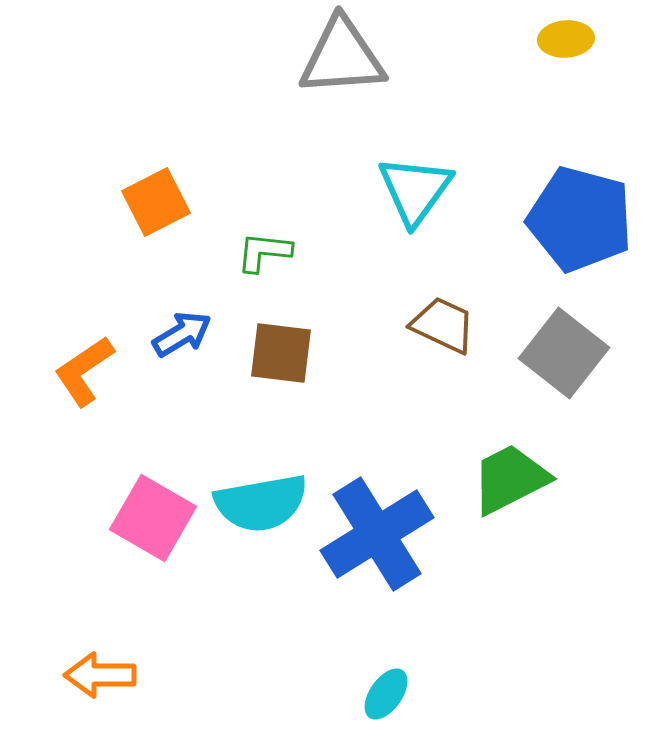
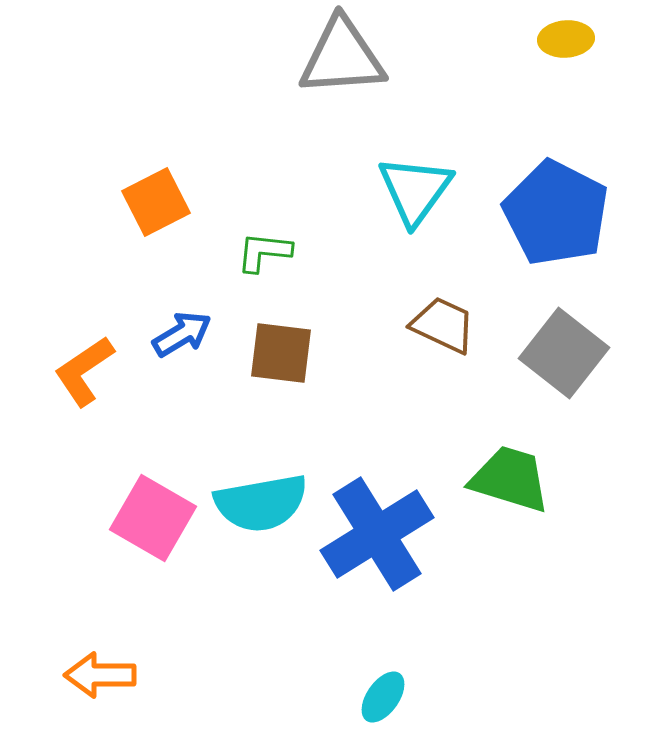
blue pentagon: moved 24 px left, 6 px up; rotated 12 degrees clockwise
green trapezoid: rotated 44 degrees clockwise
cyan ellipse: moved 3 px left, 3 px down
